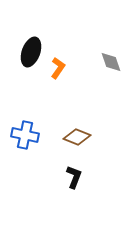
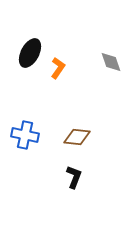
black ellipse: moved 1 px left, 1 px down; rotated 8 degrees clockwise
brown diamond: rotated 16 degrees counterclockwise
